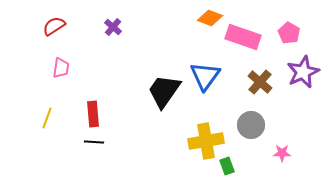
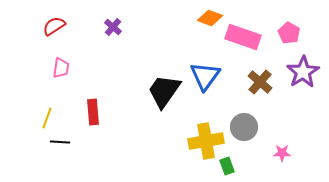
purple star: rotated 8 degrees counterclockwise
red rectangle: moved 2 px up
gray circle: moved 7 px left, 2 px down
black line: moved 34 px left
